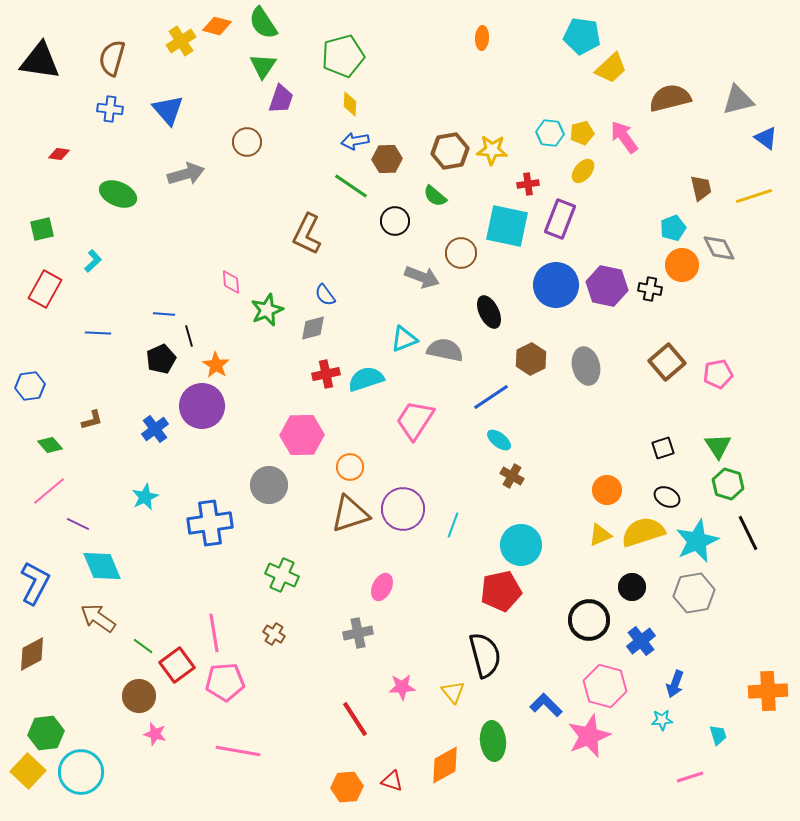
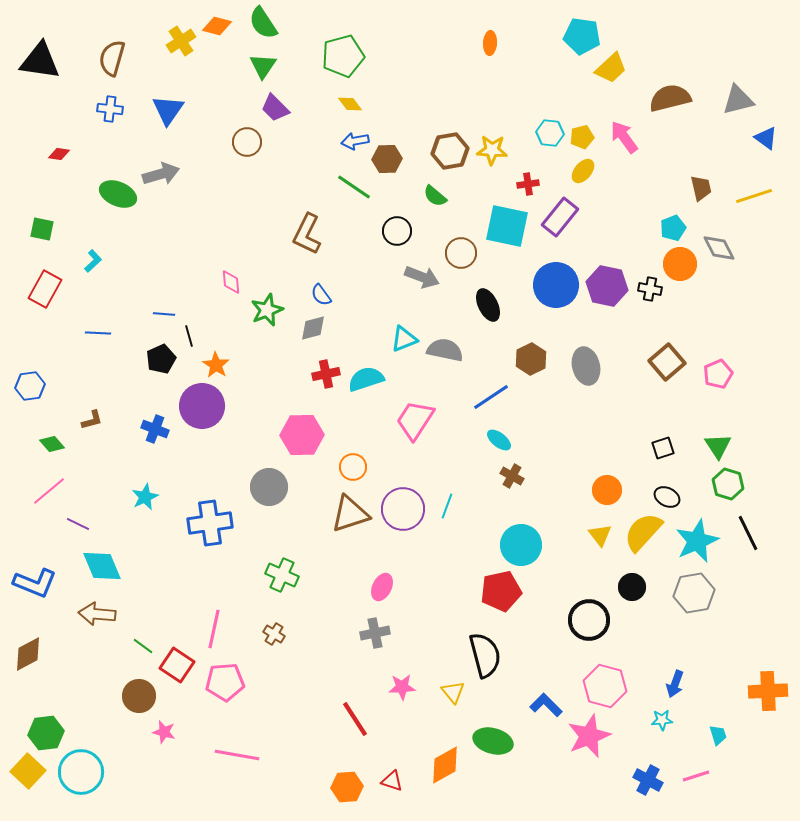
orange ellipse at (482, 38): moved 8 px right, 5 px down
purple trapezoid at (281, 99): moved 6 px left, 9 px down; rotated 116 degrees clockwise
yellow diamond at (350, 104): rotated 40 degrees counterclockwise
blue triangle at (168, 110): rotated 16 degrees clockwise
yellow pentagon at (582, 133): moved 4 px down
gray arrow at (186, 174): moved 25 px left
green line at (351, 186): moved 3 px right, 1 px down
purple rectangle at (560, 219): moved 2 px up; rotated 18 degrees clockwise
black circle at (395, 221): moved 2 px right, 10 px down
green square at (42, 229): rotated 25 degrees clockwise
orange circle at (682, 265): moved 2 px left, 1 px up
blue semicircle at (325, 295): moved 4 px left
black ellipse at (489, 312): moved 1 px left, 7 px up
pink pentagon at (718, 374): rotated 12 degrees counterclockwise
blue cross at (155, 429): rotated 32 degrees counterclockwise
green diamond at (50, 445): moved 2 px right, 1 px up
orange circle at (350, 467): moved 3 px right
gray circle at (269, 485): moved 2 px down
cyan line at (453, 525): moved 6 px left, 19 px up
yellow semicircle at (643, 532): rotated 30 degrees counterclockwise
yellow triangle at (600, 535): rotated 45 degrees counterclockwise
blue L-shape at (35, 583): rotated 84 degrees clockwise
brown arrow at (98, 618): moved 1 px left, 4 px up; rotated 30 degrees counterclockwise
pink line at (214, 633): moved 4 px up; rotated 21 degrees clockwise
gray cross at (358, 633): moved 17 px right
blue cross at (641, 641): moved 7 px right, 139 px down; rotated 24 degrees counterclockwise
brown diamond at (32, 654): moved 4 px left
red square at (177, 665): rotated 20 degrees counterclockwise
pink star at (155, 734): moved 9 px right, 2 px up
green ellipse at (493, 741): rotated 69 degrees counterclockwise
pink line at (238, 751): moved 1 px left, 4 px down
pink line at (690, 777): moved 6 px right, 1 px up
